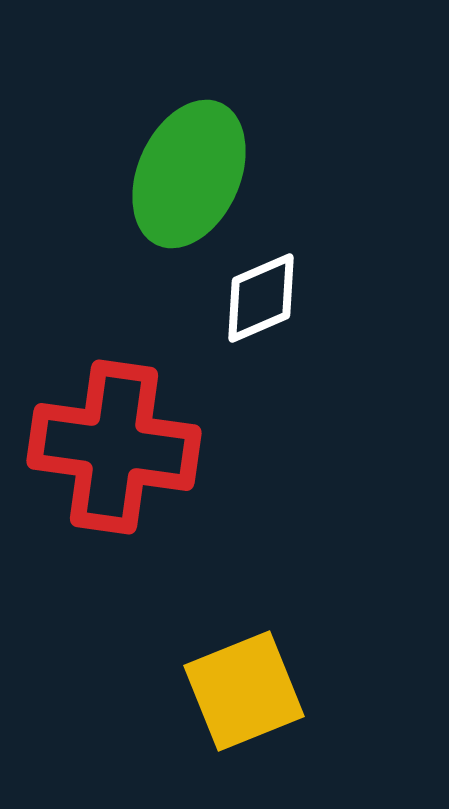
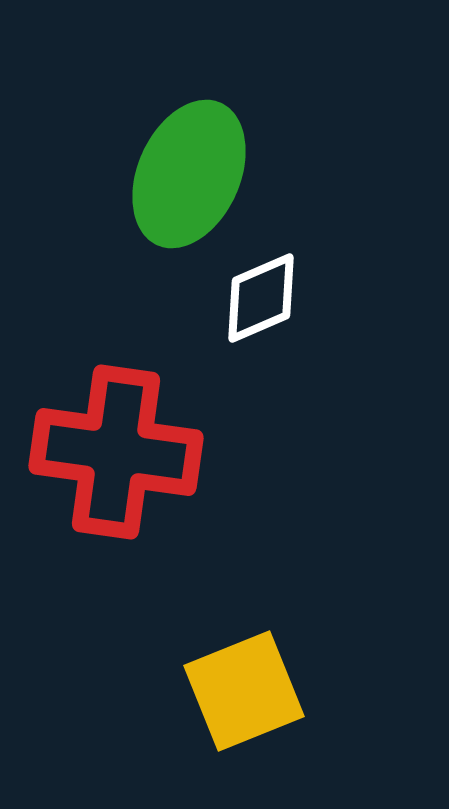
red cross: moved 2 px right, 5 px down
